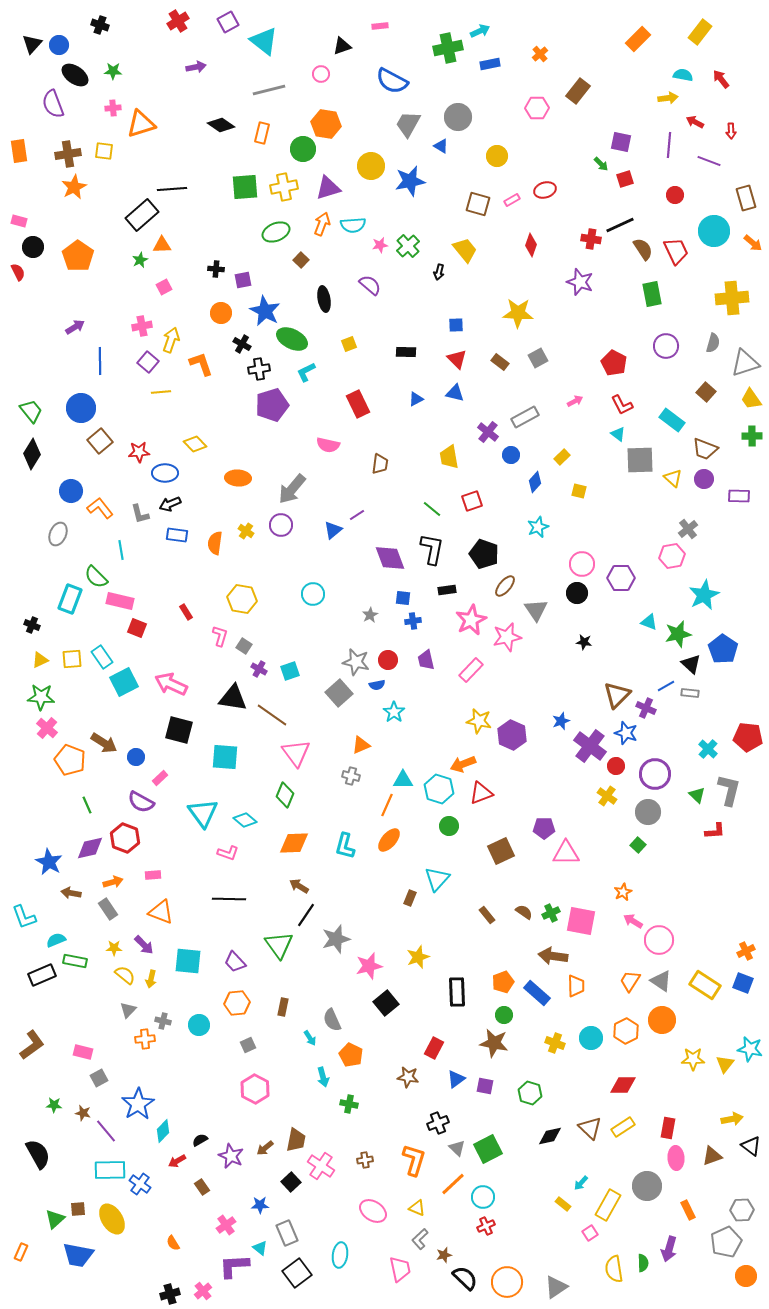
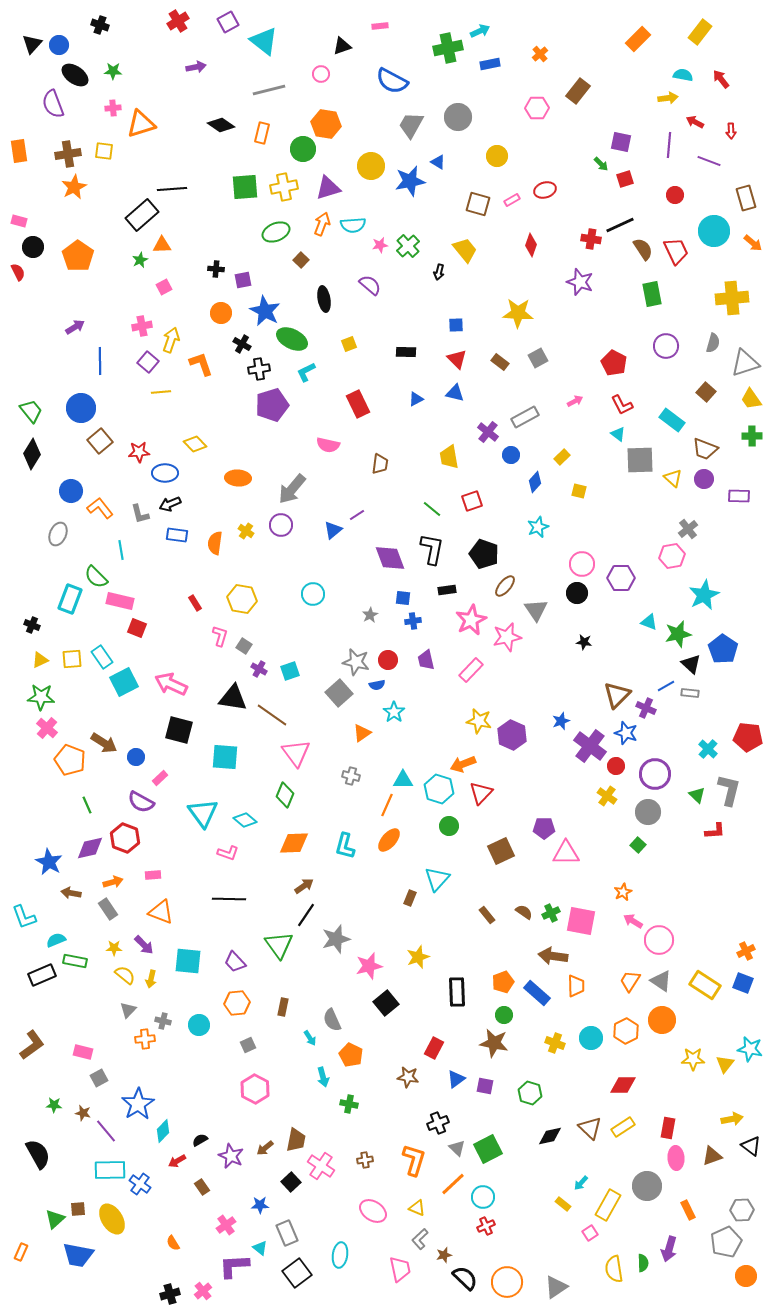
gray trapezoid at (408, 124): moved 3 px right, 1 px down
blue triangle at (441, 146): moved 3 px left, 16 px down
red rectangle at (186, 612): moved 9 px right, 9 px up
orange triangle at (361, 745): moved 1 px right, 12 px up; rotated 12 degrees counterclockwise
red triangle at (481, 793): rotated 25 degrees counterclockwise
brown arrow at (299, 886): moved 5 px right; rotated 114 degrees clockwise
